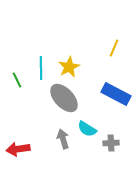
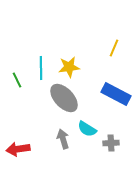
yellow star: rotated 20 degrees clockwise
